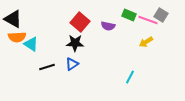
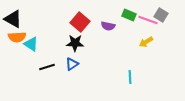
cyan line: rotated 32 degrees counterclockwise
